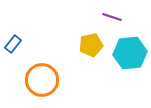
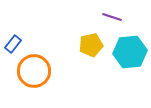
cyan hexagon: moved 1 px up
orange circle: moved 8 px left, 9 px up
